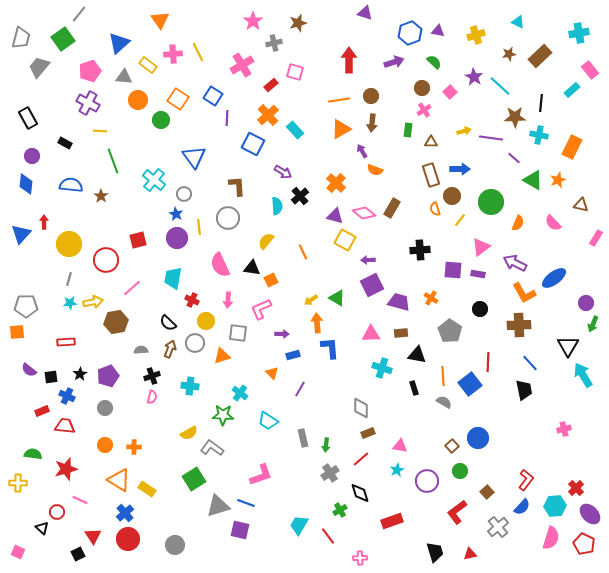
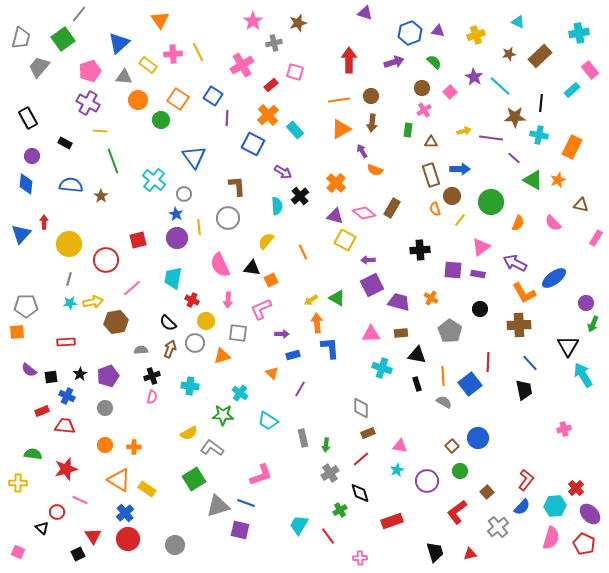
black rectangle at (414, 388): moved 3 px right, 4 px up
